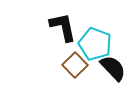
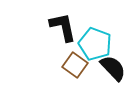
brown square: rotated 10 degrees counterclockwise
